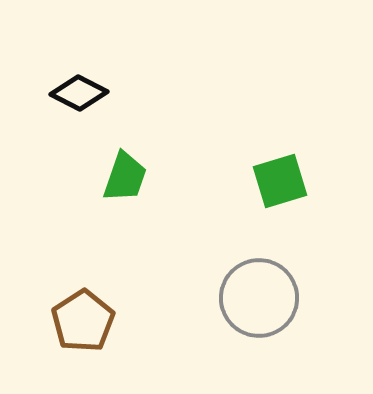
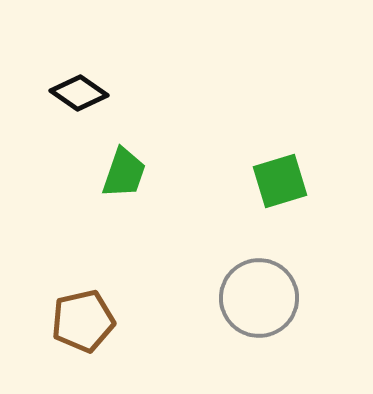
black diamond: rotated 8 degrees clockwise
green trapezoid: moved 1 px left, 4 px up
brown pentagon: rotated 20 degrees clockwise
